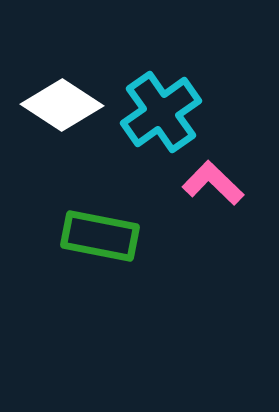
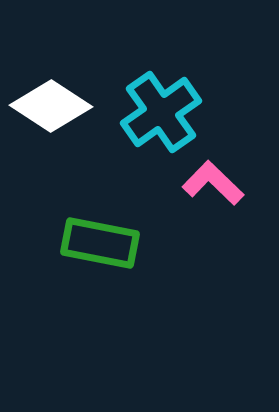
white diamond: moved 11 px left, 1 px down
green rectangle: moved 7 px down
